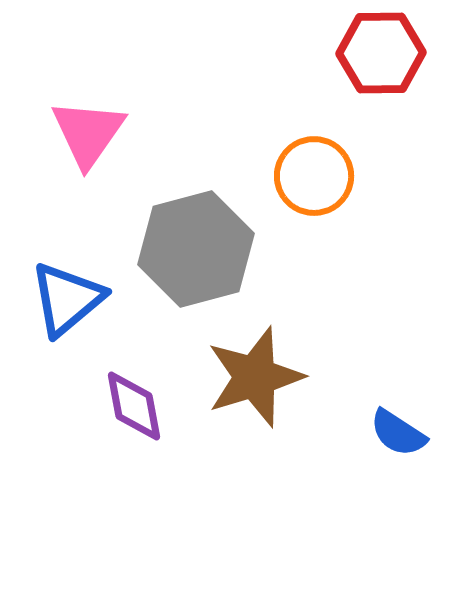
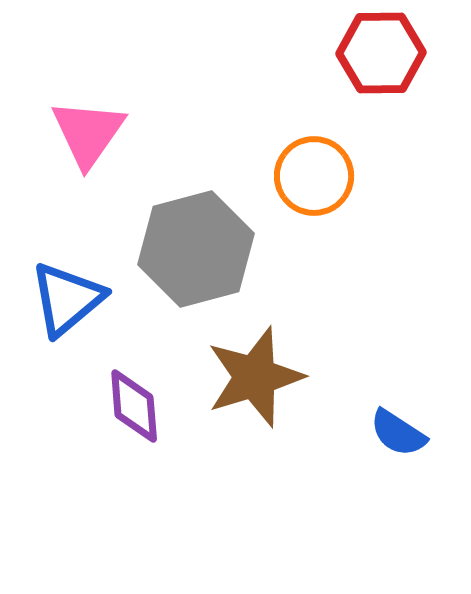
purple diamond: rotated 6 degrees clockwise
